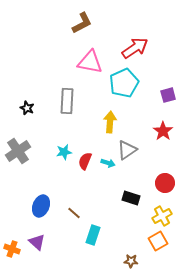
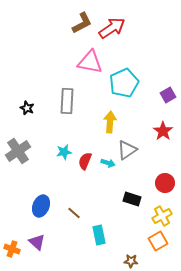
red arrow: moved 23 px left, 20 px up
purple square: rotated 14 degrees counterclockwise
black rectangle: moved 1 px right, 1 px down
cyan rectangle: moved 6 px right; rotated 30 degrees counterclockwise
